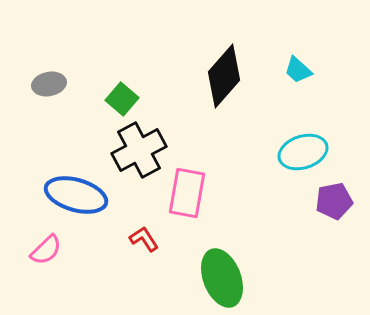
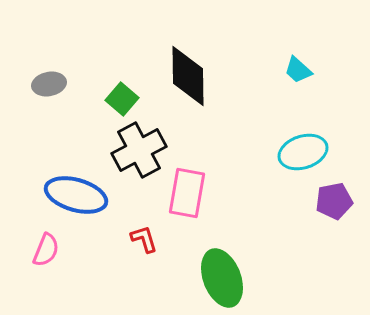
black diamond: moved 36 px left; rotated 42 degrees counterclockwise
red L-shape: rotated 16 degrees clockwise
pink semicircle: rotated 24 degrees counterclockwise
